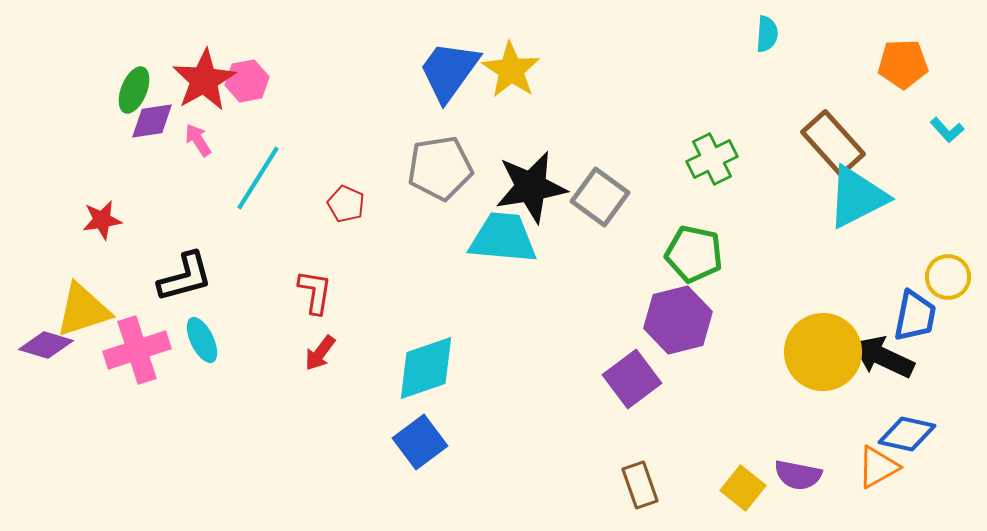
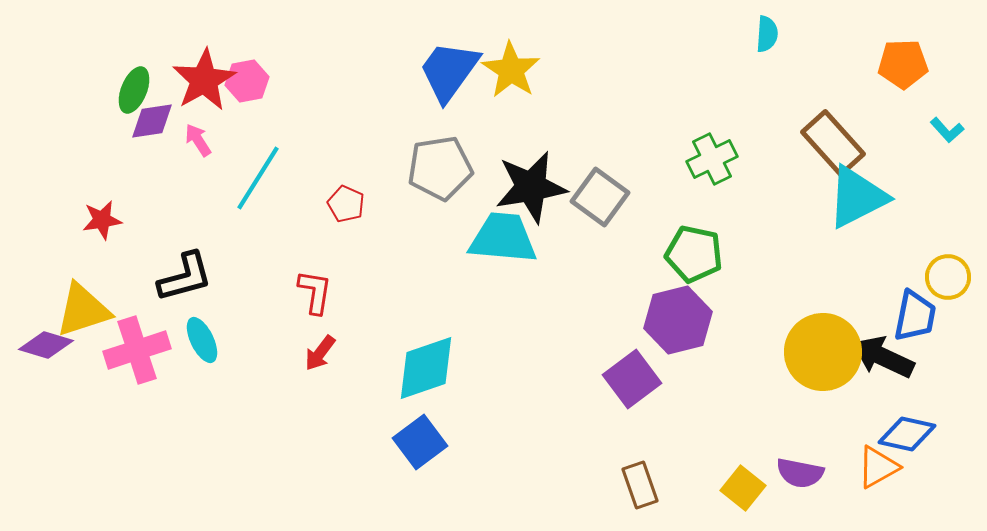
purple semicircle at (798, 475): moved 2 px right, 2 px up
